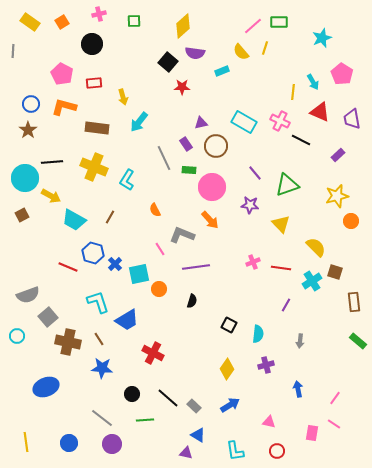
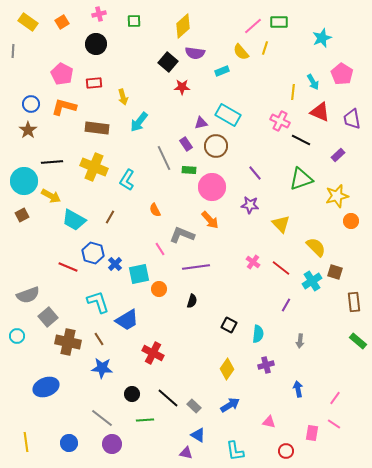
yellow rectangle at (30, 22): moved 2 px left
black circle at (92, 44): moved 4 px right
cyan rectangle at (244, 122): moved 16 px left, 7 px up
cyan circle at (25, 178): moved 1 px left, 3 px down
green triangle at (287, 185): moved 14 px right, 6 px up
pink cross at (253, 262): rotated 32 degrees counterclockwise
red line at (281, 268): rotated 30 degrees clockwise
red circle at (277, 451): moved 9 px right
